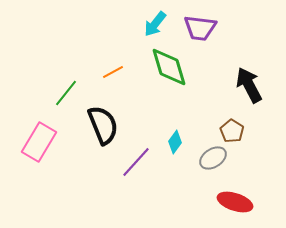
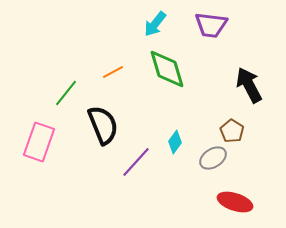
purple trapezoid: moved 11 px right, 3 px up
green diamond: moved 2 px left, 2 px down
pink rectangle: rotated 12 degrees counterclockwise
